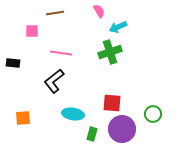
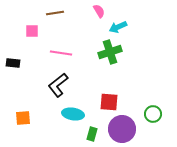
black L-shape: moved 4 px right, 4 px down
red square: moved 3 px left, 1 px up
